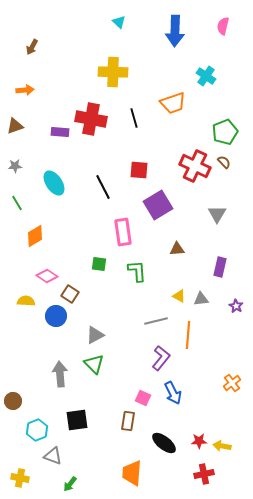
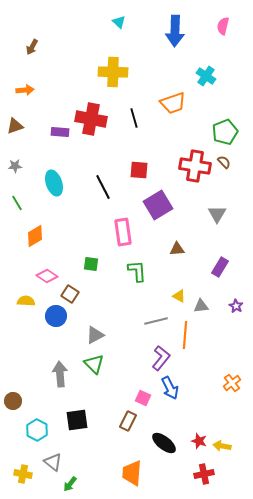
red cross at (195, 166): rotated 16 degrees counterclockwise
cyan ellipse at (54, 183): rotated 15 degrees clockwise
green square at (99, 264): moved 8 px left
purple rectangle at (220, 267): rotated 18 degrees clockwise
gray triangle at (201, 299): moved 7 px down
orange line at (188, 335): moved 3 px left
blue arrow at (173, 393): moved 3 px left, 5 px up
brown rectangle at (128, 421): rotated 18 degrees clockwise
cyan hexagon at (37, 430): rotated 10 degrees counterclockwise
red star at (199, 441): rotated 21 degrees clockwise
gray triangle at (53, 456): moved 6 px down; rotated 18 degrees clockwise
yellow cross at (20, 478): moved 3 px right, 4 px up
